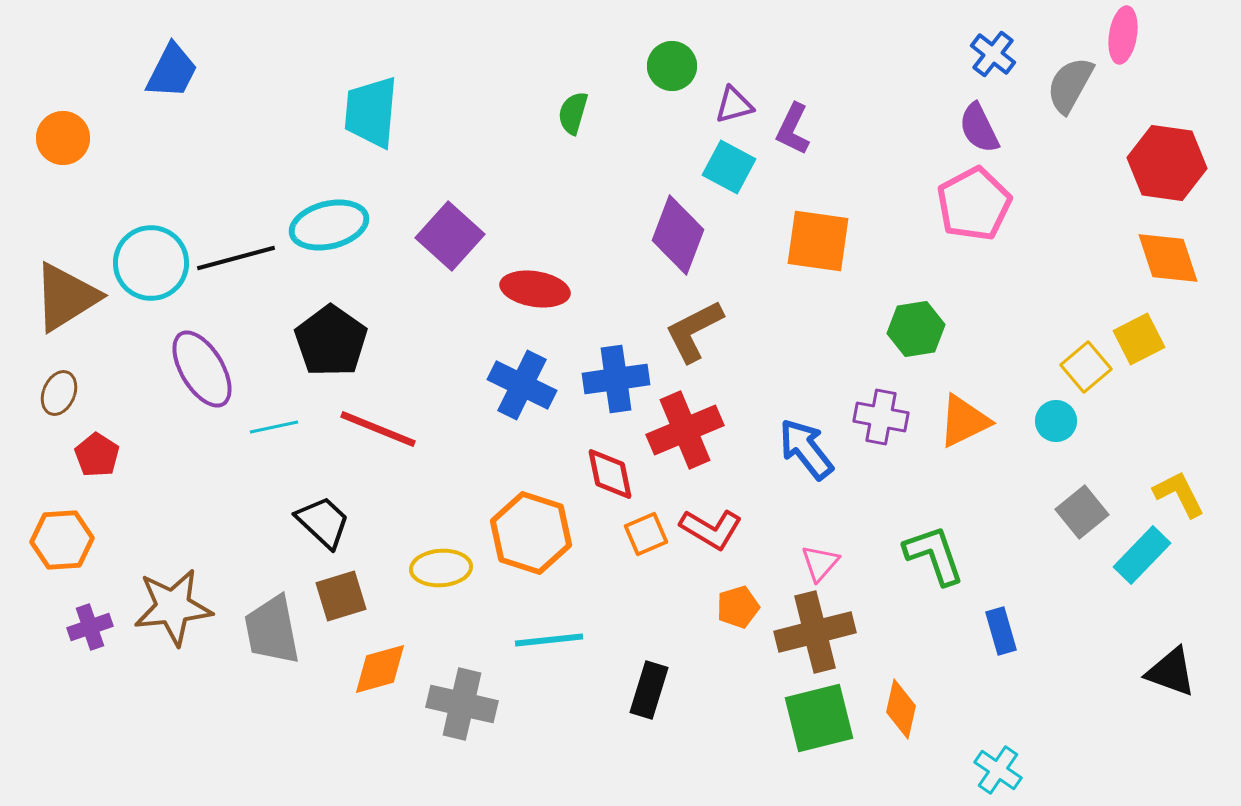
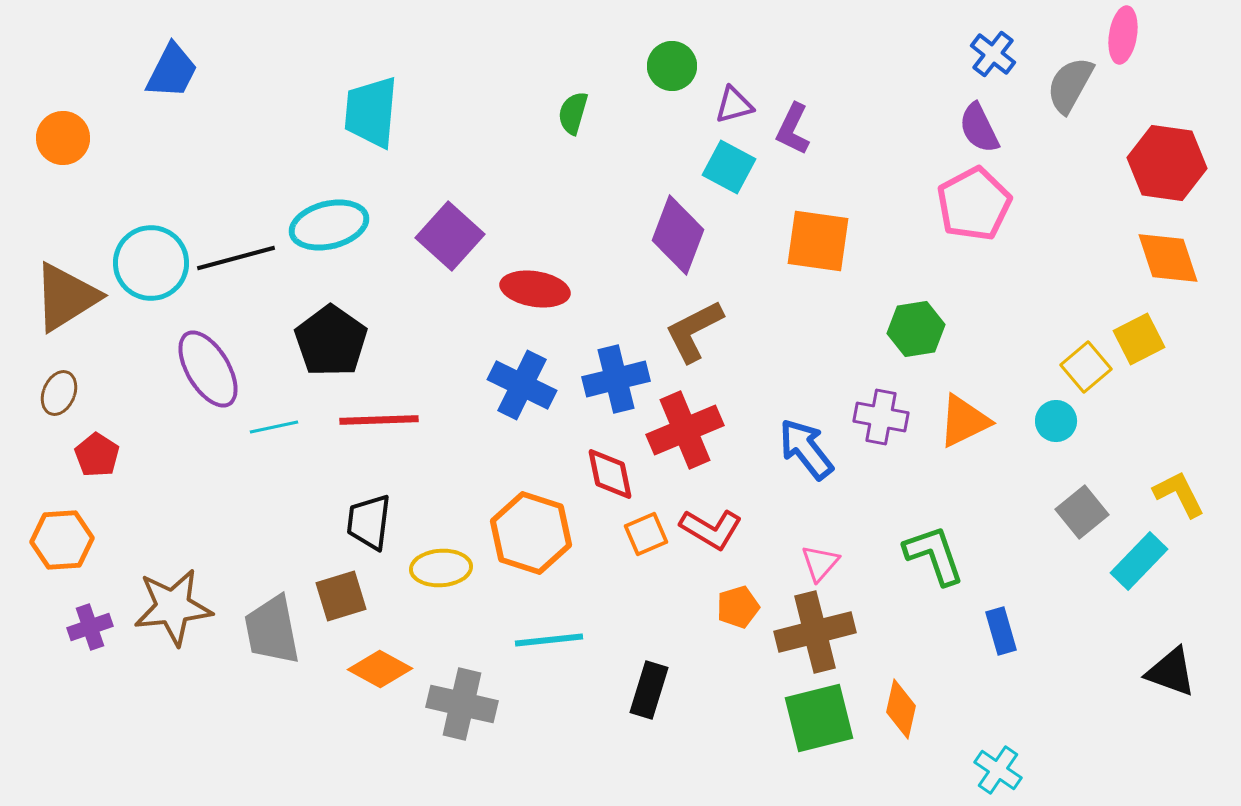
purple ellipse at (202, 369): moved 6 px right
blue cross at (616, 379): rotated 6 degrees counterclockwise
red line at (378, 429): moved 1 px right, 9 px up; rotated 24 degrees counterclockwise
black trapezoid at (323, 522): moved 46 px right; rotated 126 degrees counterclockwise
cyan rectangle at (1142, 555): moved 3 px left, 6 px down
orange diamond at (380, 669): rotated 44 degrees clockwise
